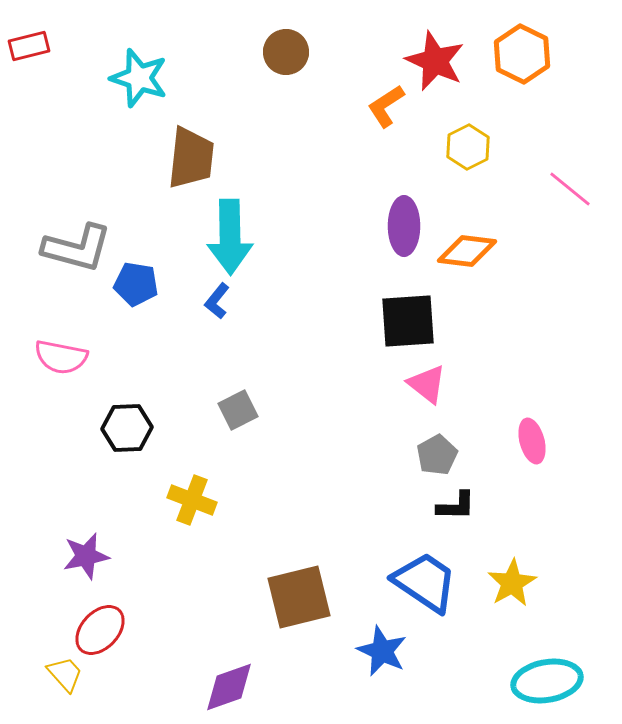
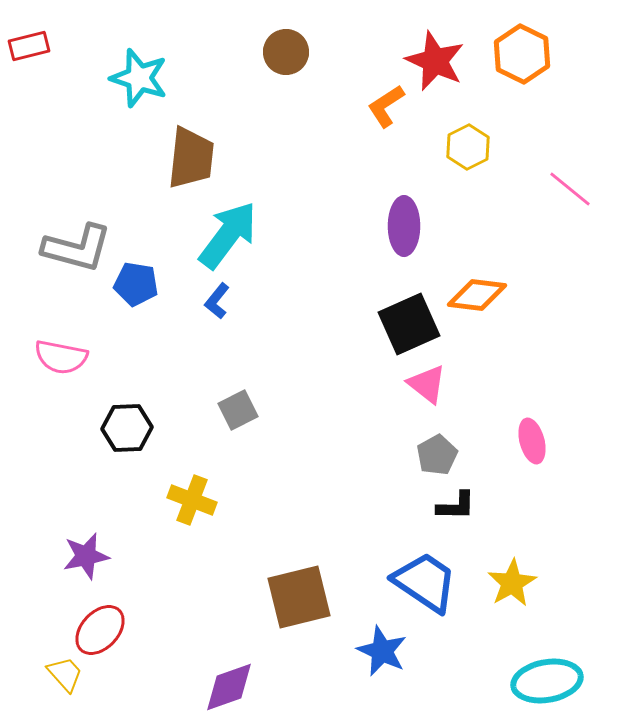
cyan arrow: moved 2 px left, 2 px up; rotated 142 degrees counterclockwise
orange diamond: moved 10 px right, 44 px down
black square: moved 1 px right, 3 px down; rotated 20 degrees counterclockwise
